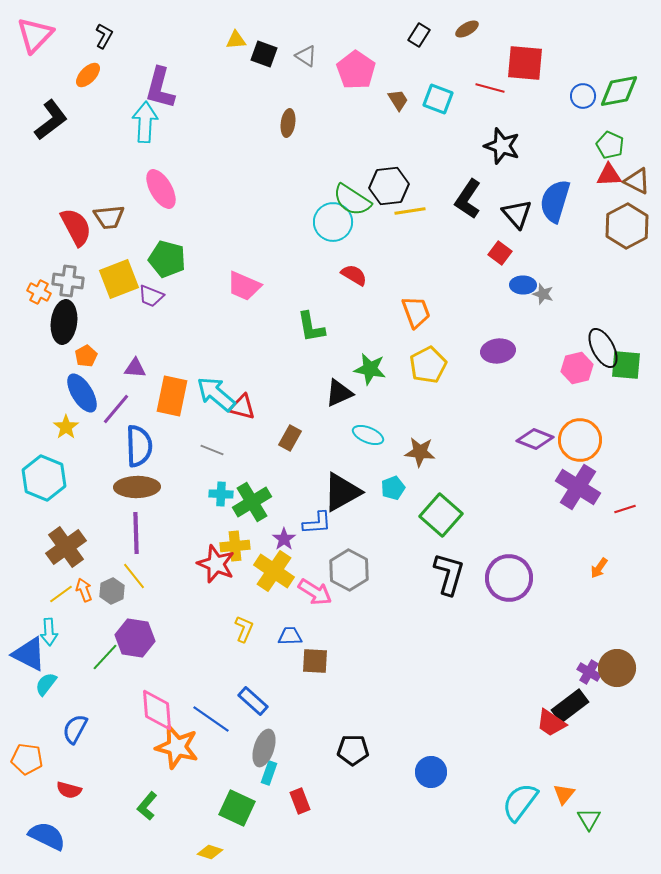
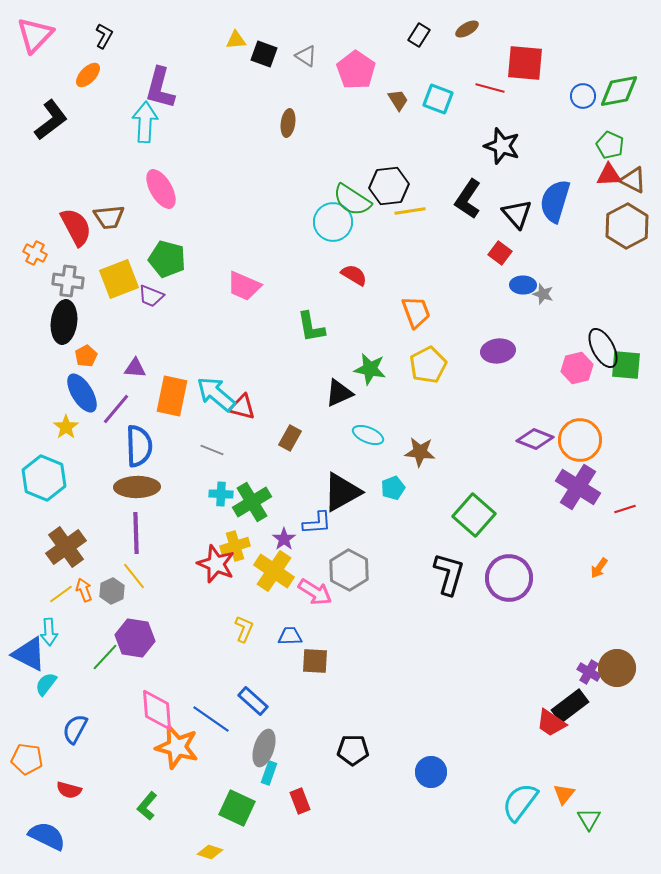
brown triangle at (637, 181): moved 4 px left, 1 px up
orange cross at (39, 292): moved 4 px left, 39 px up
green square at (441, 515): moved 33 px right
yellow cross at (235, 546): rotated 12 degrees counterclockwise
